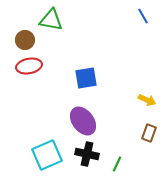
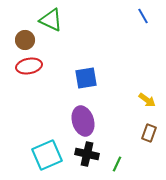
green triangle: rotated 15 degrees clockwise
yellow arrow: rotated 12 degrees clockwise
purple ellipse: rotated 20 degrees clockwise
